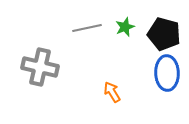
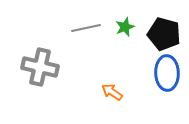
gray line: moved 1 px left
orange arrow: rotated 25 degrees counterclockwise
